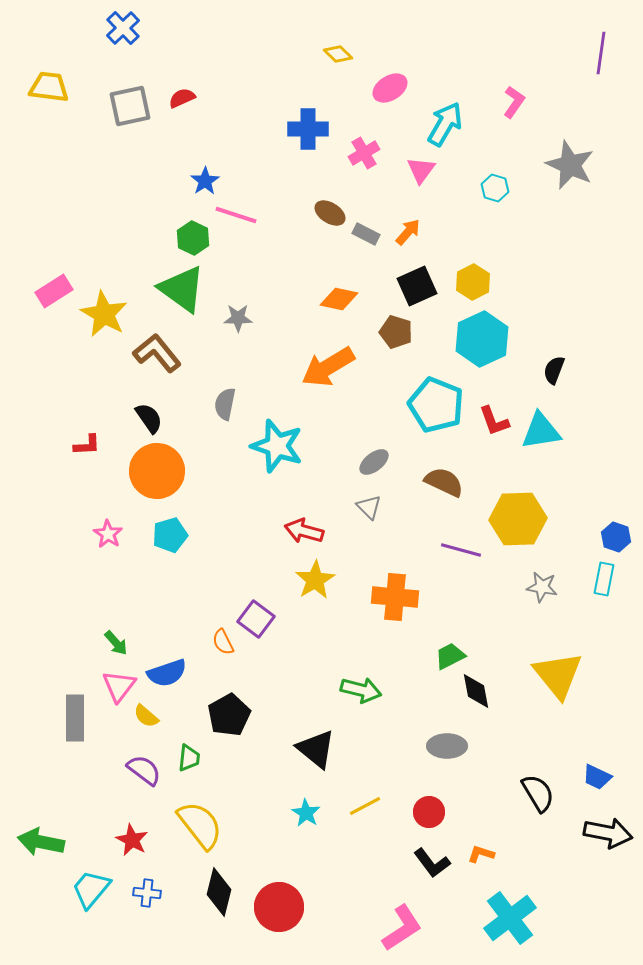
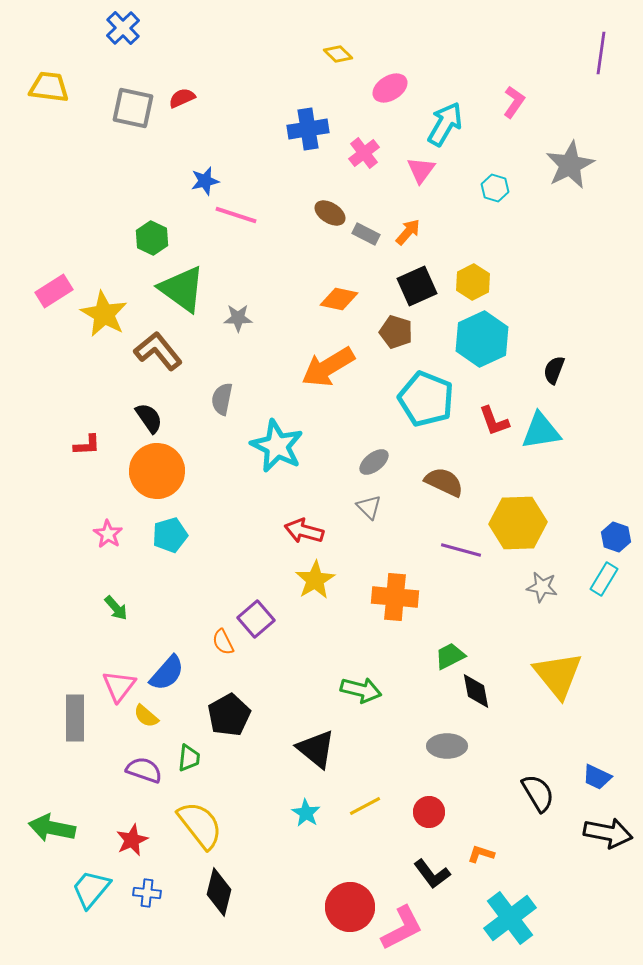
gray square at (130, 106): moved 3 px right, 2 px down; rotated 24 degrees clockwise
blue cross at (308, 129): rotated 9 degrees counterclockwise
pink cross at (364, 153): rotated 8 degrees counterclockwise
gray star at (570, 165): rotated 21 degrees clockwise
blue star at (205, 181): rotated 20 degrees clockwise
green hexagon at (193, 238): moved 41 px left
brown L-shape at (157, 353): moved 1 px right, 2 px up
gray semicircle at (225, 404): moved 3 px left, 5 px up
cyan pentagon at (436, 405): moved 10 px left, 6 px up
cyan star at (277, 446): rotated 8 degrees clockwise
yellow hexagon at (518, 519): moved 4 px down
cyan rectangle at (604, 579): rotated 20 degrees clockwise
purple square at (256, 619): rotated 12 degrees clockwise
green arrow at (116, 643): moved 35 px up
blue semicircle at (167, 673): rotated 30 degrees counterclockwise
purple semicircle at (144, 770): rotated 18 degrees counterclockwise
red star at (132, 840): rotated 20 degrees clockwise
green arrow at (41, 842): moved 11 px right, 14 px up
black L-shape at (432, 863): moved 11 px down
red circle at (279, 907): moved 71 px right
pink L-shape at (402, 928): rotated 6 degrees clockwise
